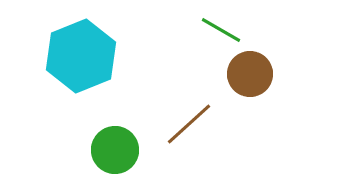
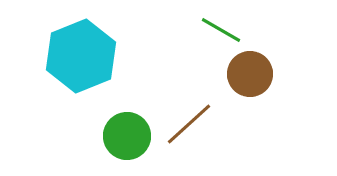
green circle: moved 12 px right, 14 px up
